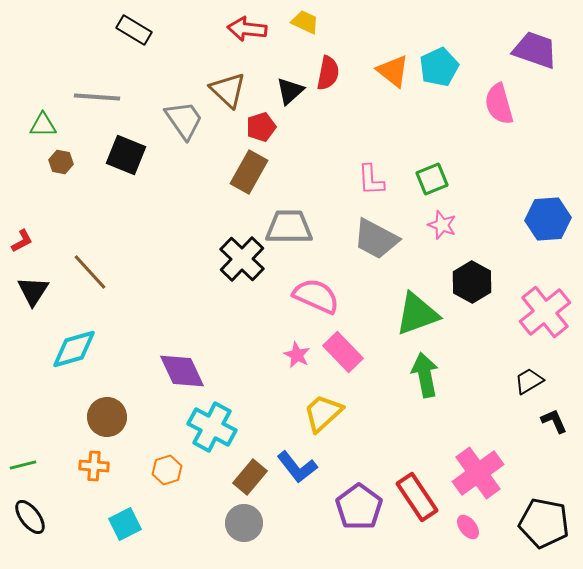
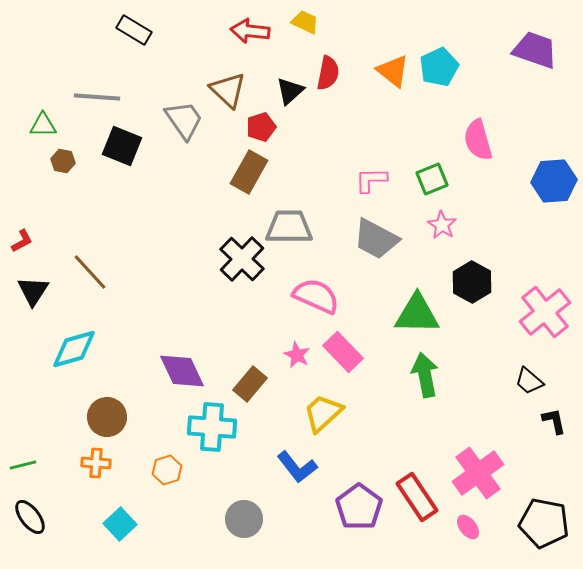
red arrow at (247, 29): moved 3 px right, 2 px down
pink semicircle at (499, 104): moved 21 px left, 36 px down
black square at (126, 155): moved 4 px left, 9 px up
brown hexagon at (61, 162): moved 2 px right, 1 px up
pink L-shape at (371, 180): rotated 92 degrees clockwise
blue hexagon at (548, 219): moved 6 px right, 38 px up
pink star at (442, 225): rotated 12 degrees clockwise
green triangle at (417, 314): rotated 21 degrees clockwise
black trapezoid at (529, 381): rotated 108 degrees counterclockwise
black L-shape at (554, 421): rotated 12 degrees clockwise
cyan cross at (212, 427): rotated 24 degrees counterclockwise
orange cross at (94, 466): moved 2 px right, 3 px up
brown rectangle at (250, 477): moved 93 px up
gray circle at (244, 523): moved 4 px up
cyan square at (125, 524): moved 5 px left; rotated 16 degrees counterclockwise
